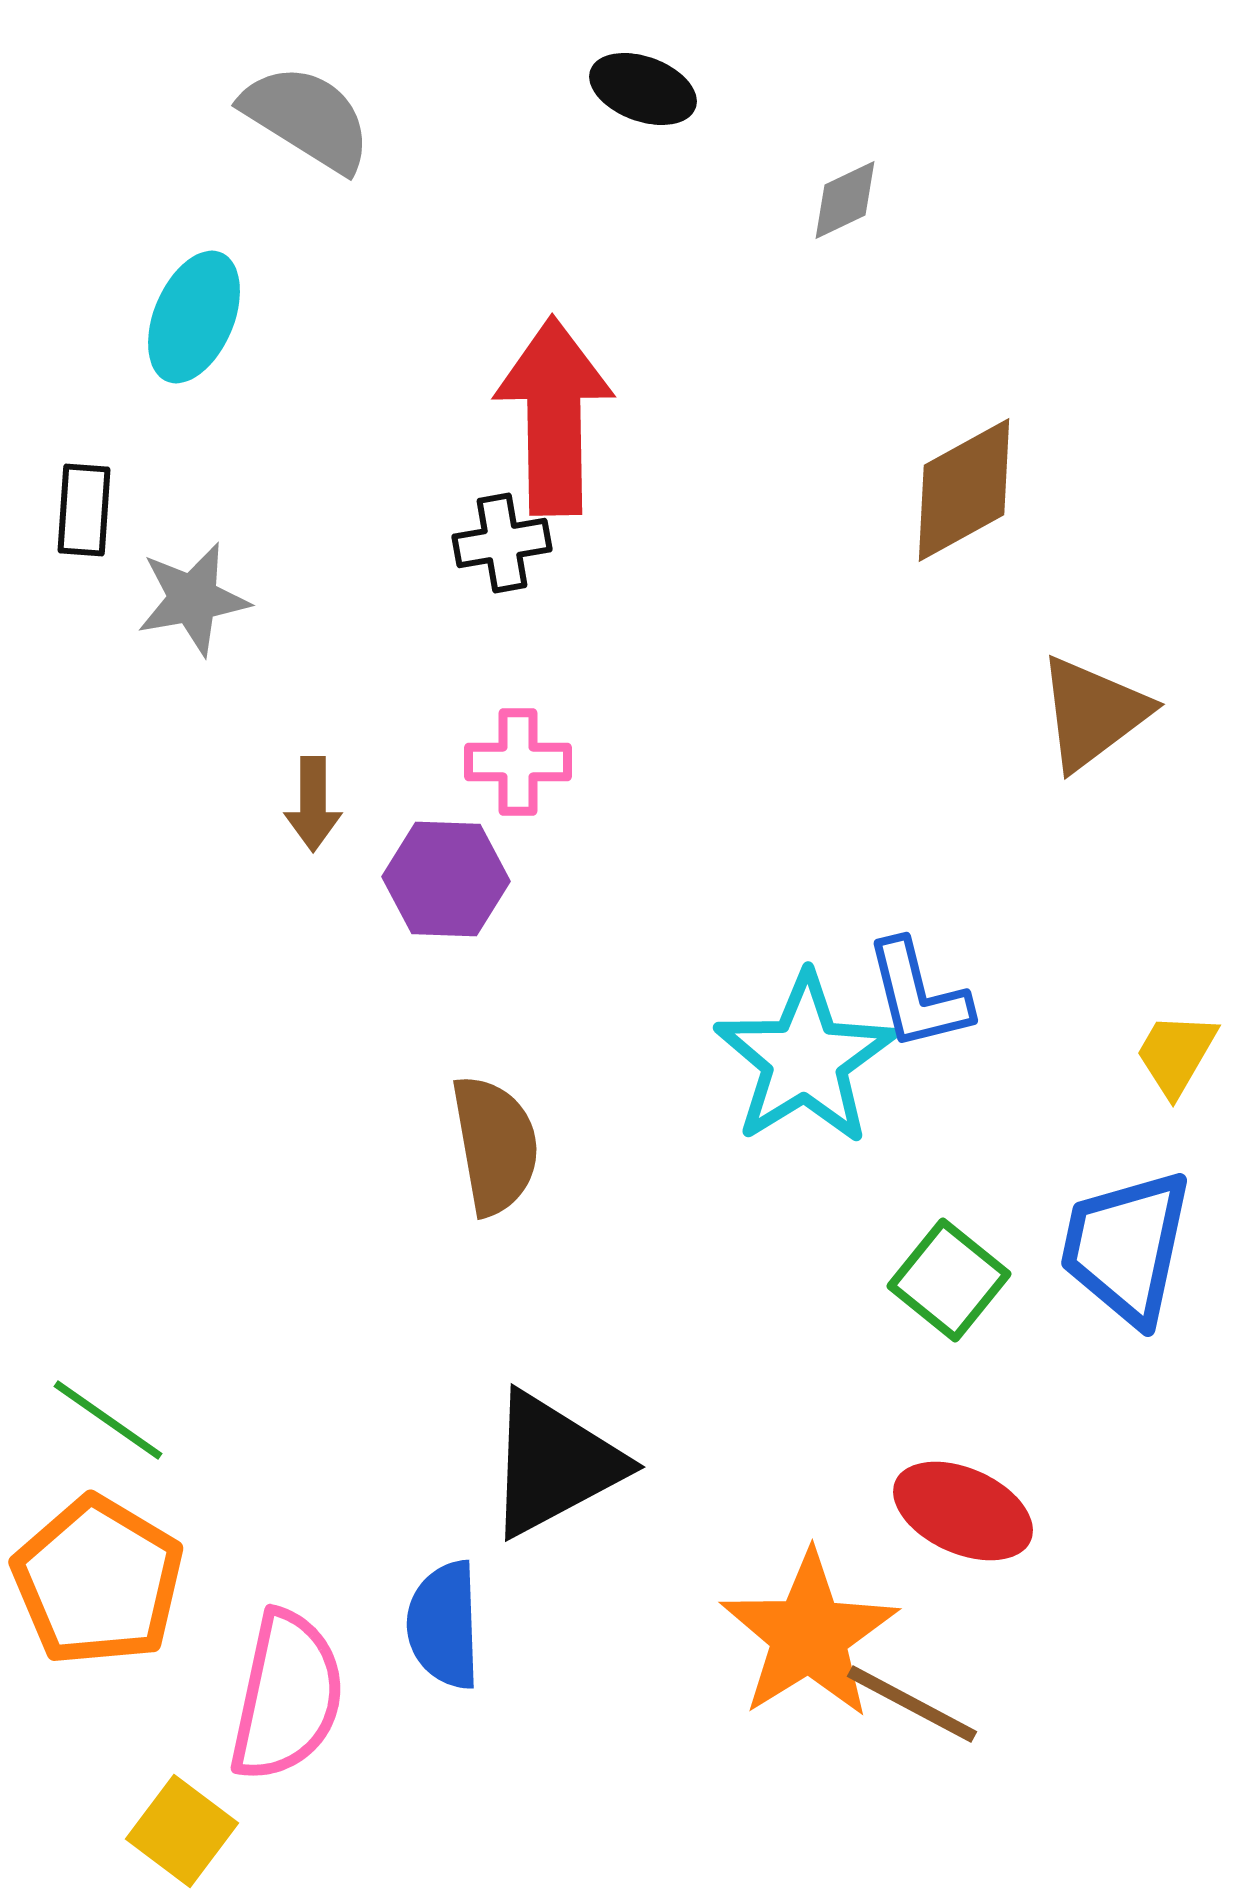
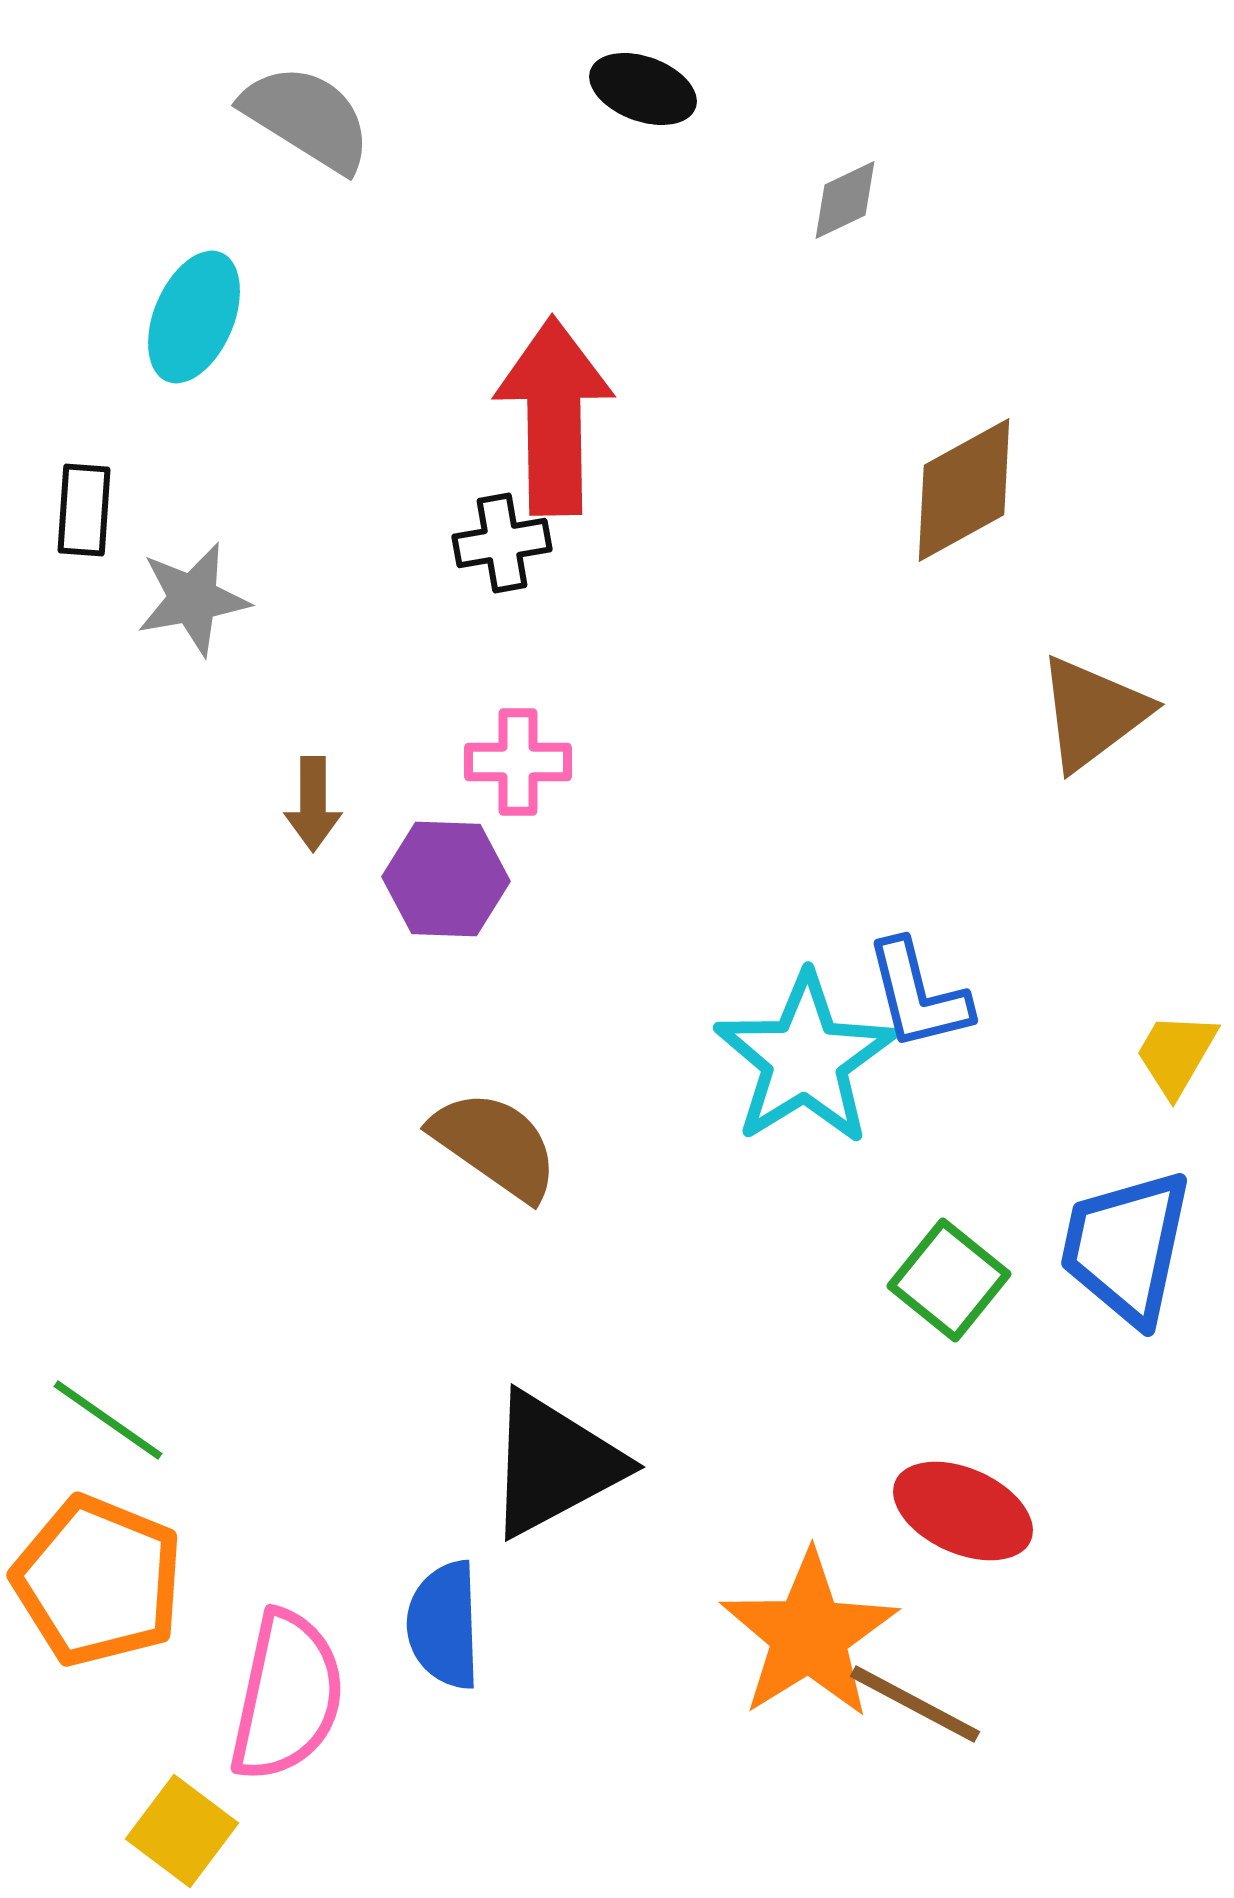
brown semicircle: rotated 45 degrees counterclockwise
orange pentagon: rotated 9 degrees counterclockwise
brown line: moved 3 px right
